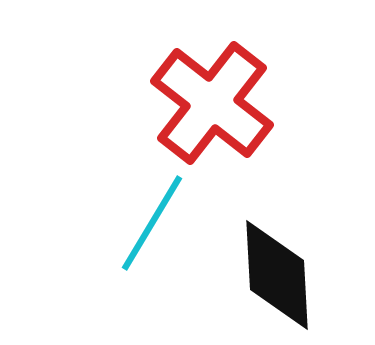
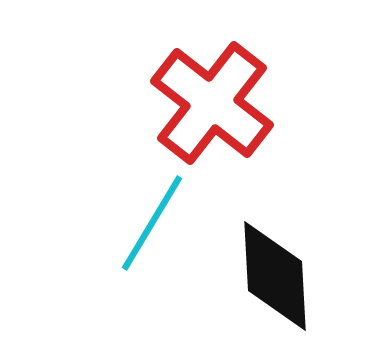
black diamond: moved 2 px left, 1 px down
